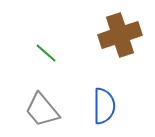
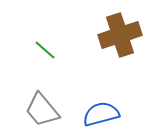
green line: moved 1 px left, 3 px up
blue semicircle: moved 3 px left, 8 px down; rotated 105 degrees counterclockwise
